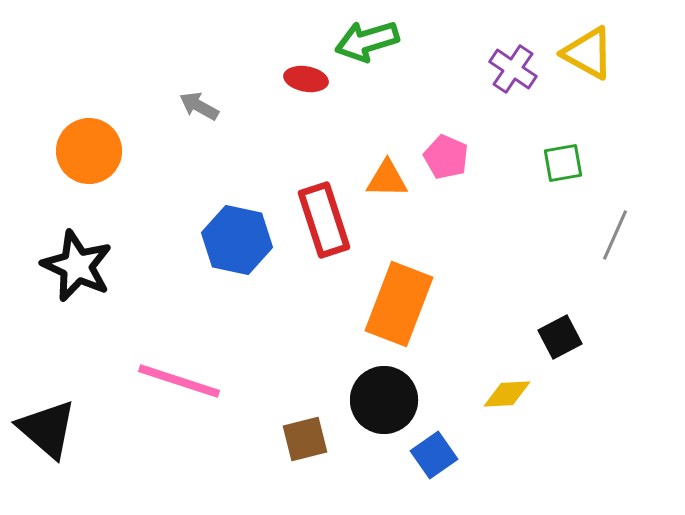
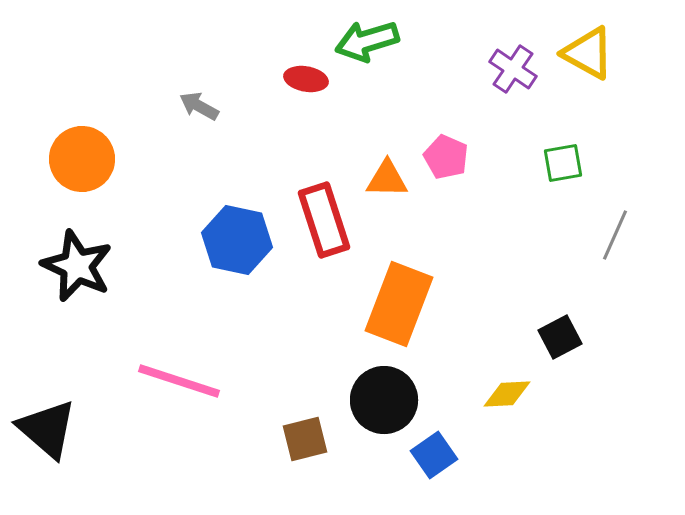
orange circle: moved 7 px left, 8 px down
